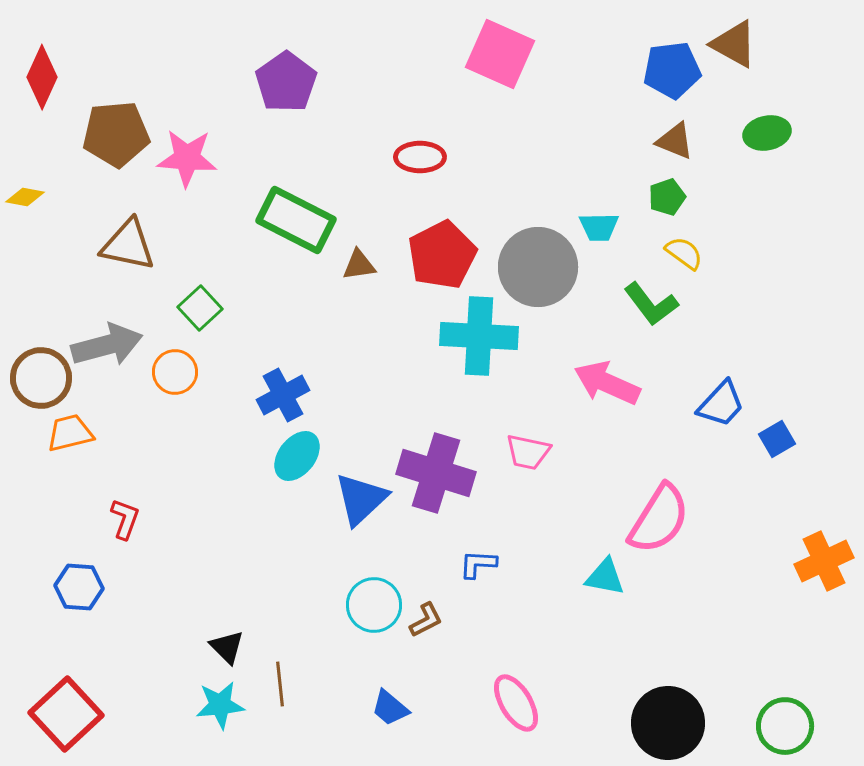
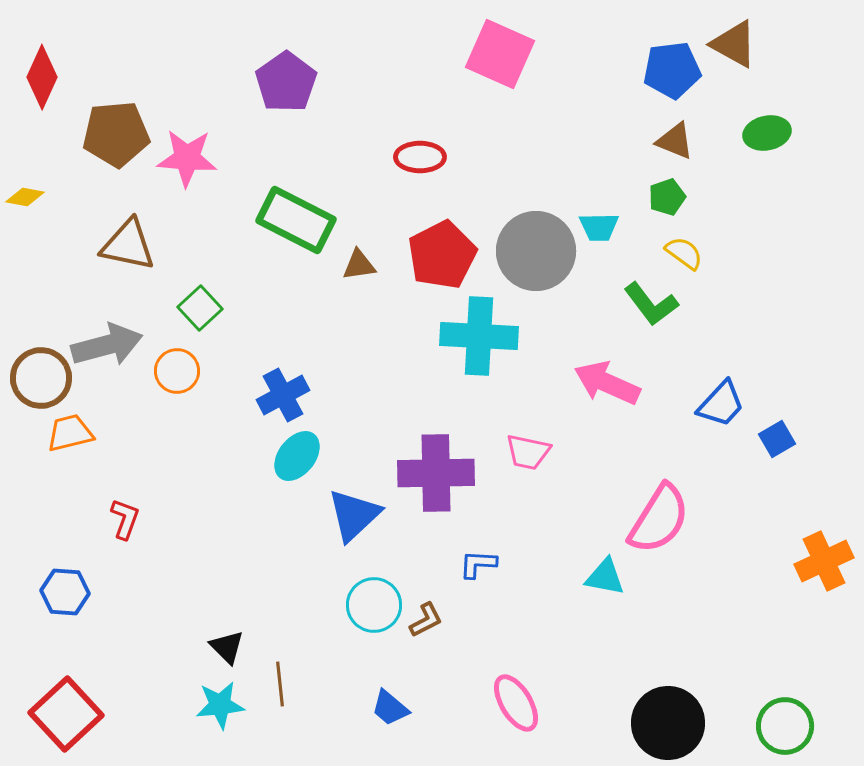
gray circle at (538, 267): moved 2 px left, 16 px up
orange circle at (175, 372): moved 2 px right, 1 px up
purple cross at (436, 473): rotated 18 degrees counterclockwise
blue triangle at (361, 499): moved 7 px left, 16 px down
blue hexagon at (79, 587): moved 14 px left, 5 px down
